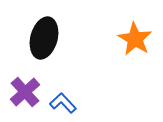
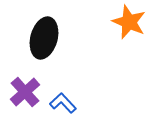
orange star: moved 6 px left, 17 px up; rotated 8 degrees counterclockwise
